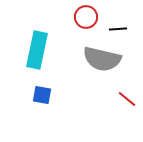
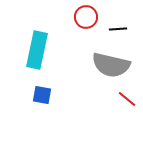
gray semicircle: moved 9 px right, 6 px down
